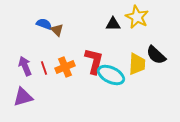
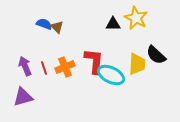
yellow star: moved 1 px left, 1 px down
brown triangle: moved 3 px up
red L-shape: rotated 8 degrees counterclockwise
